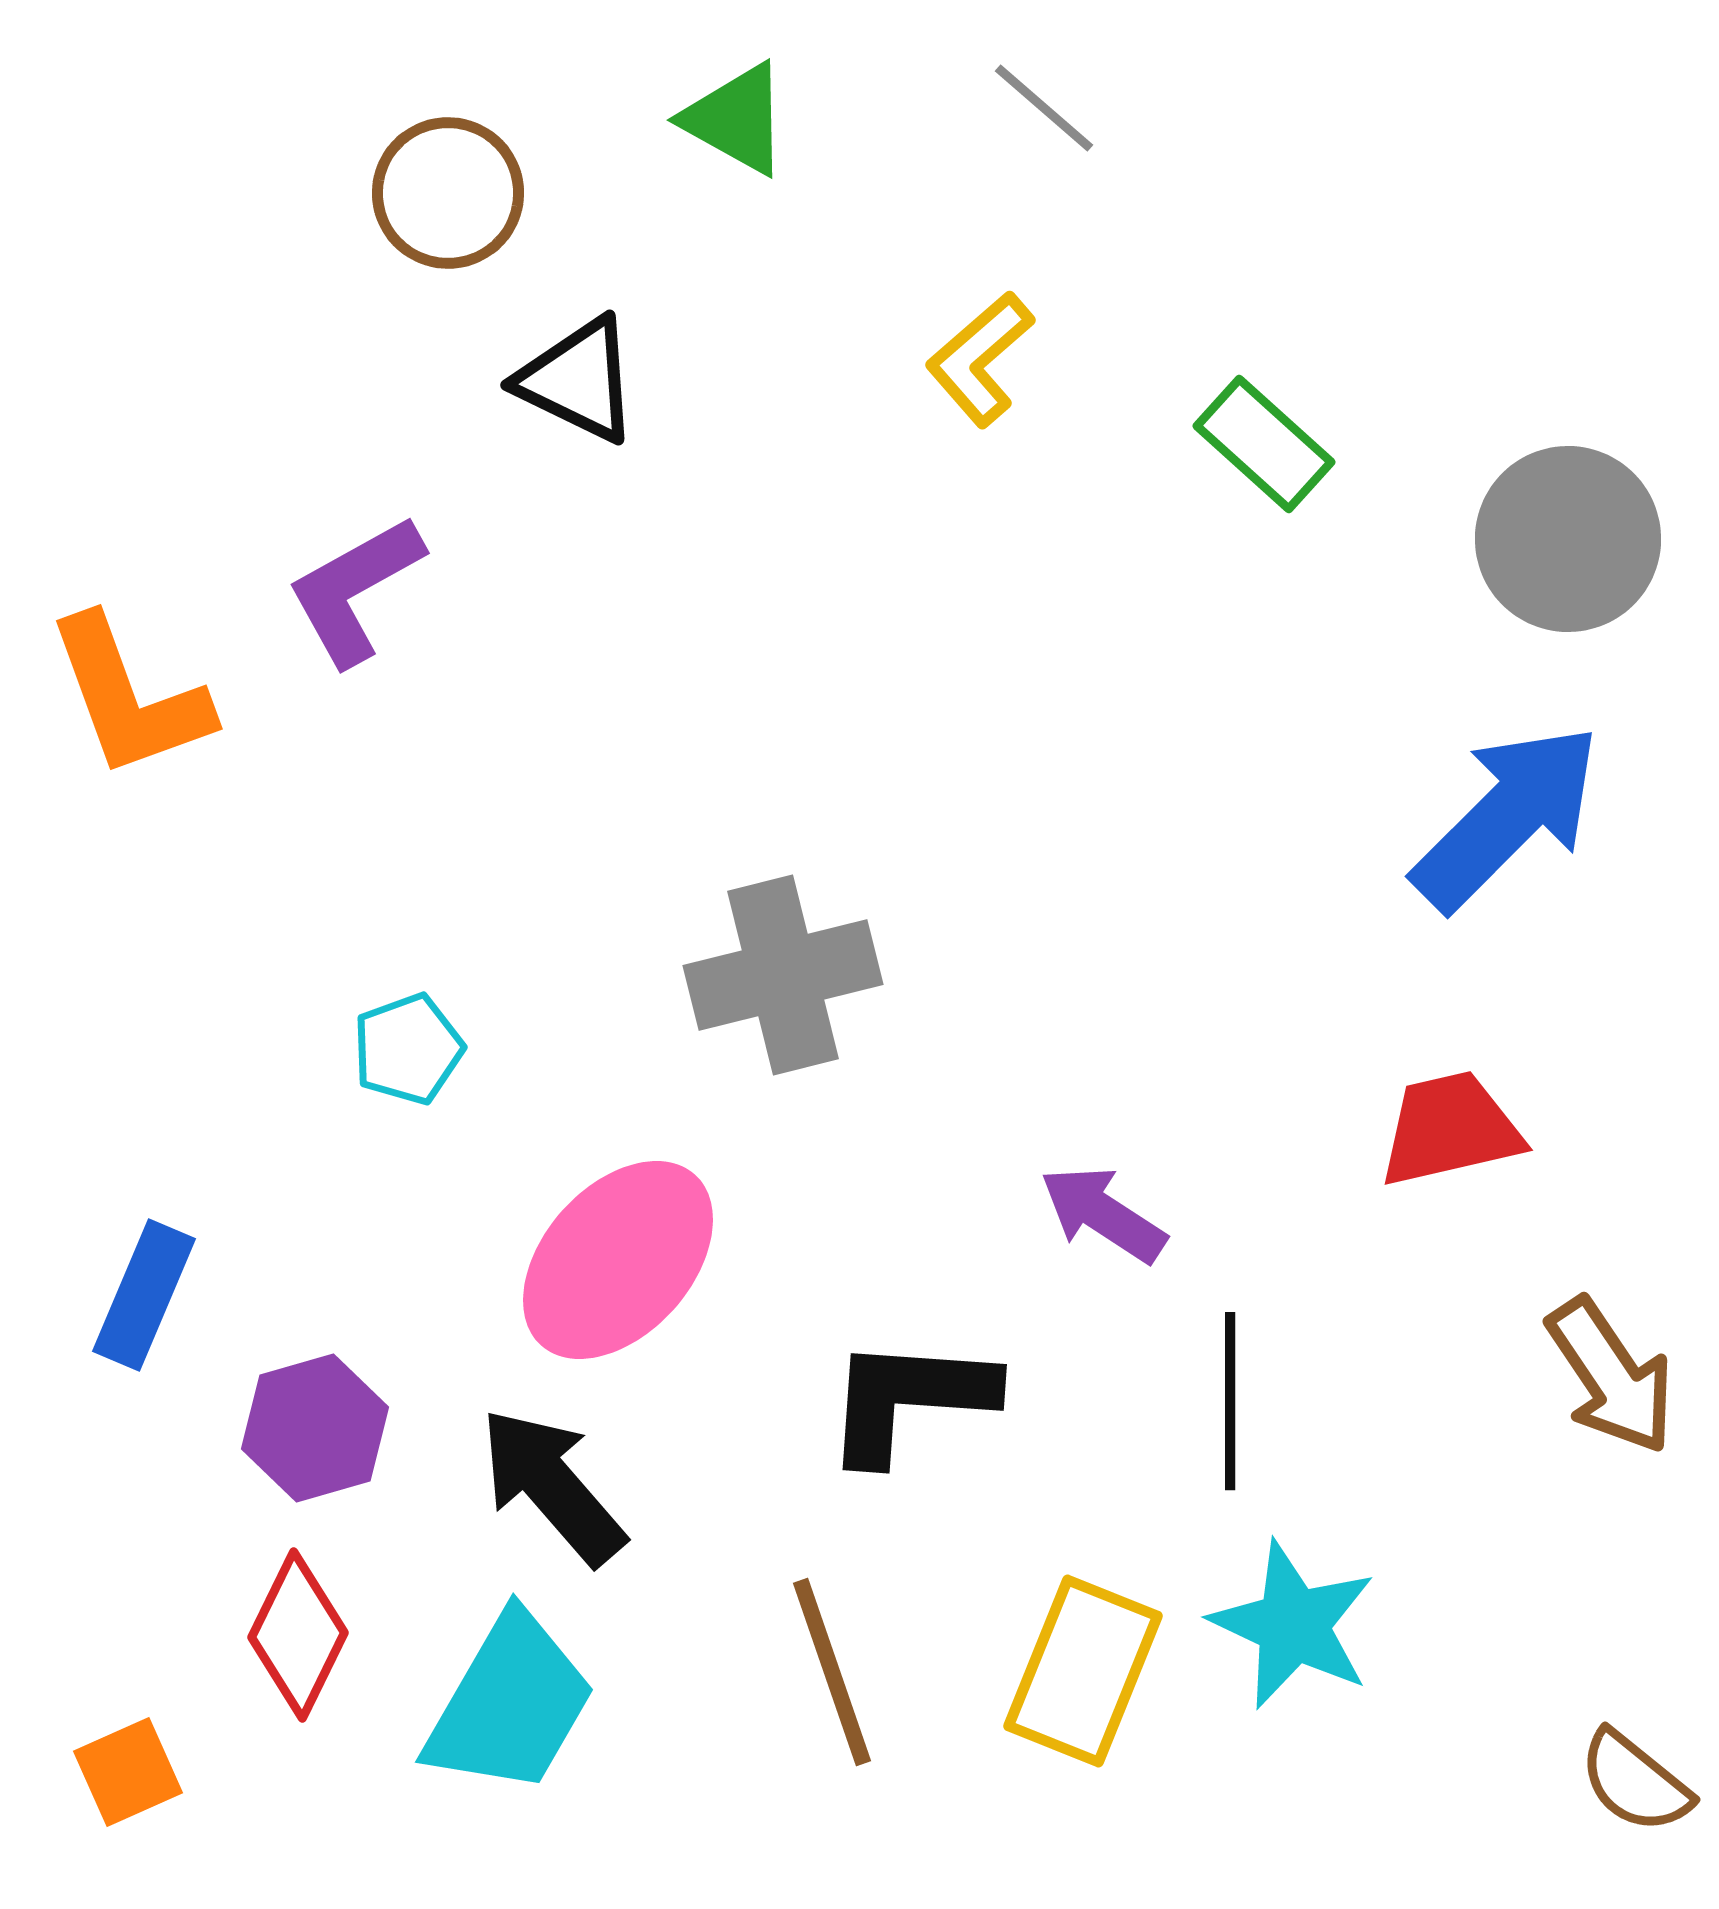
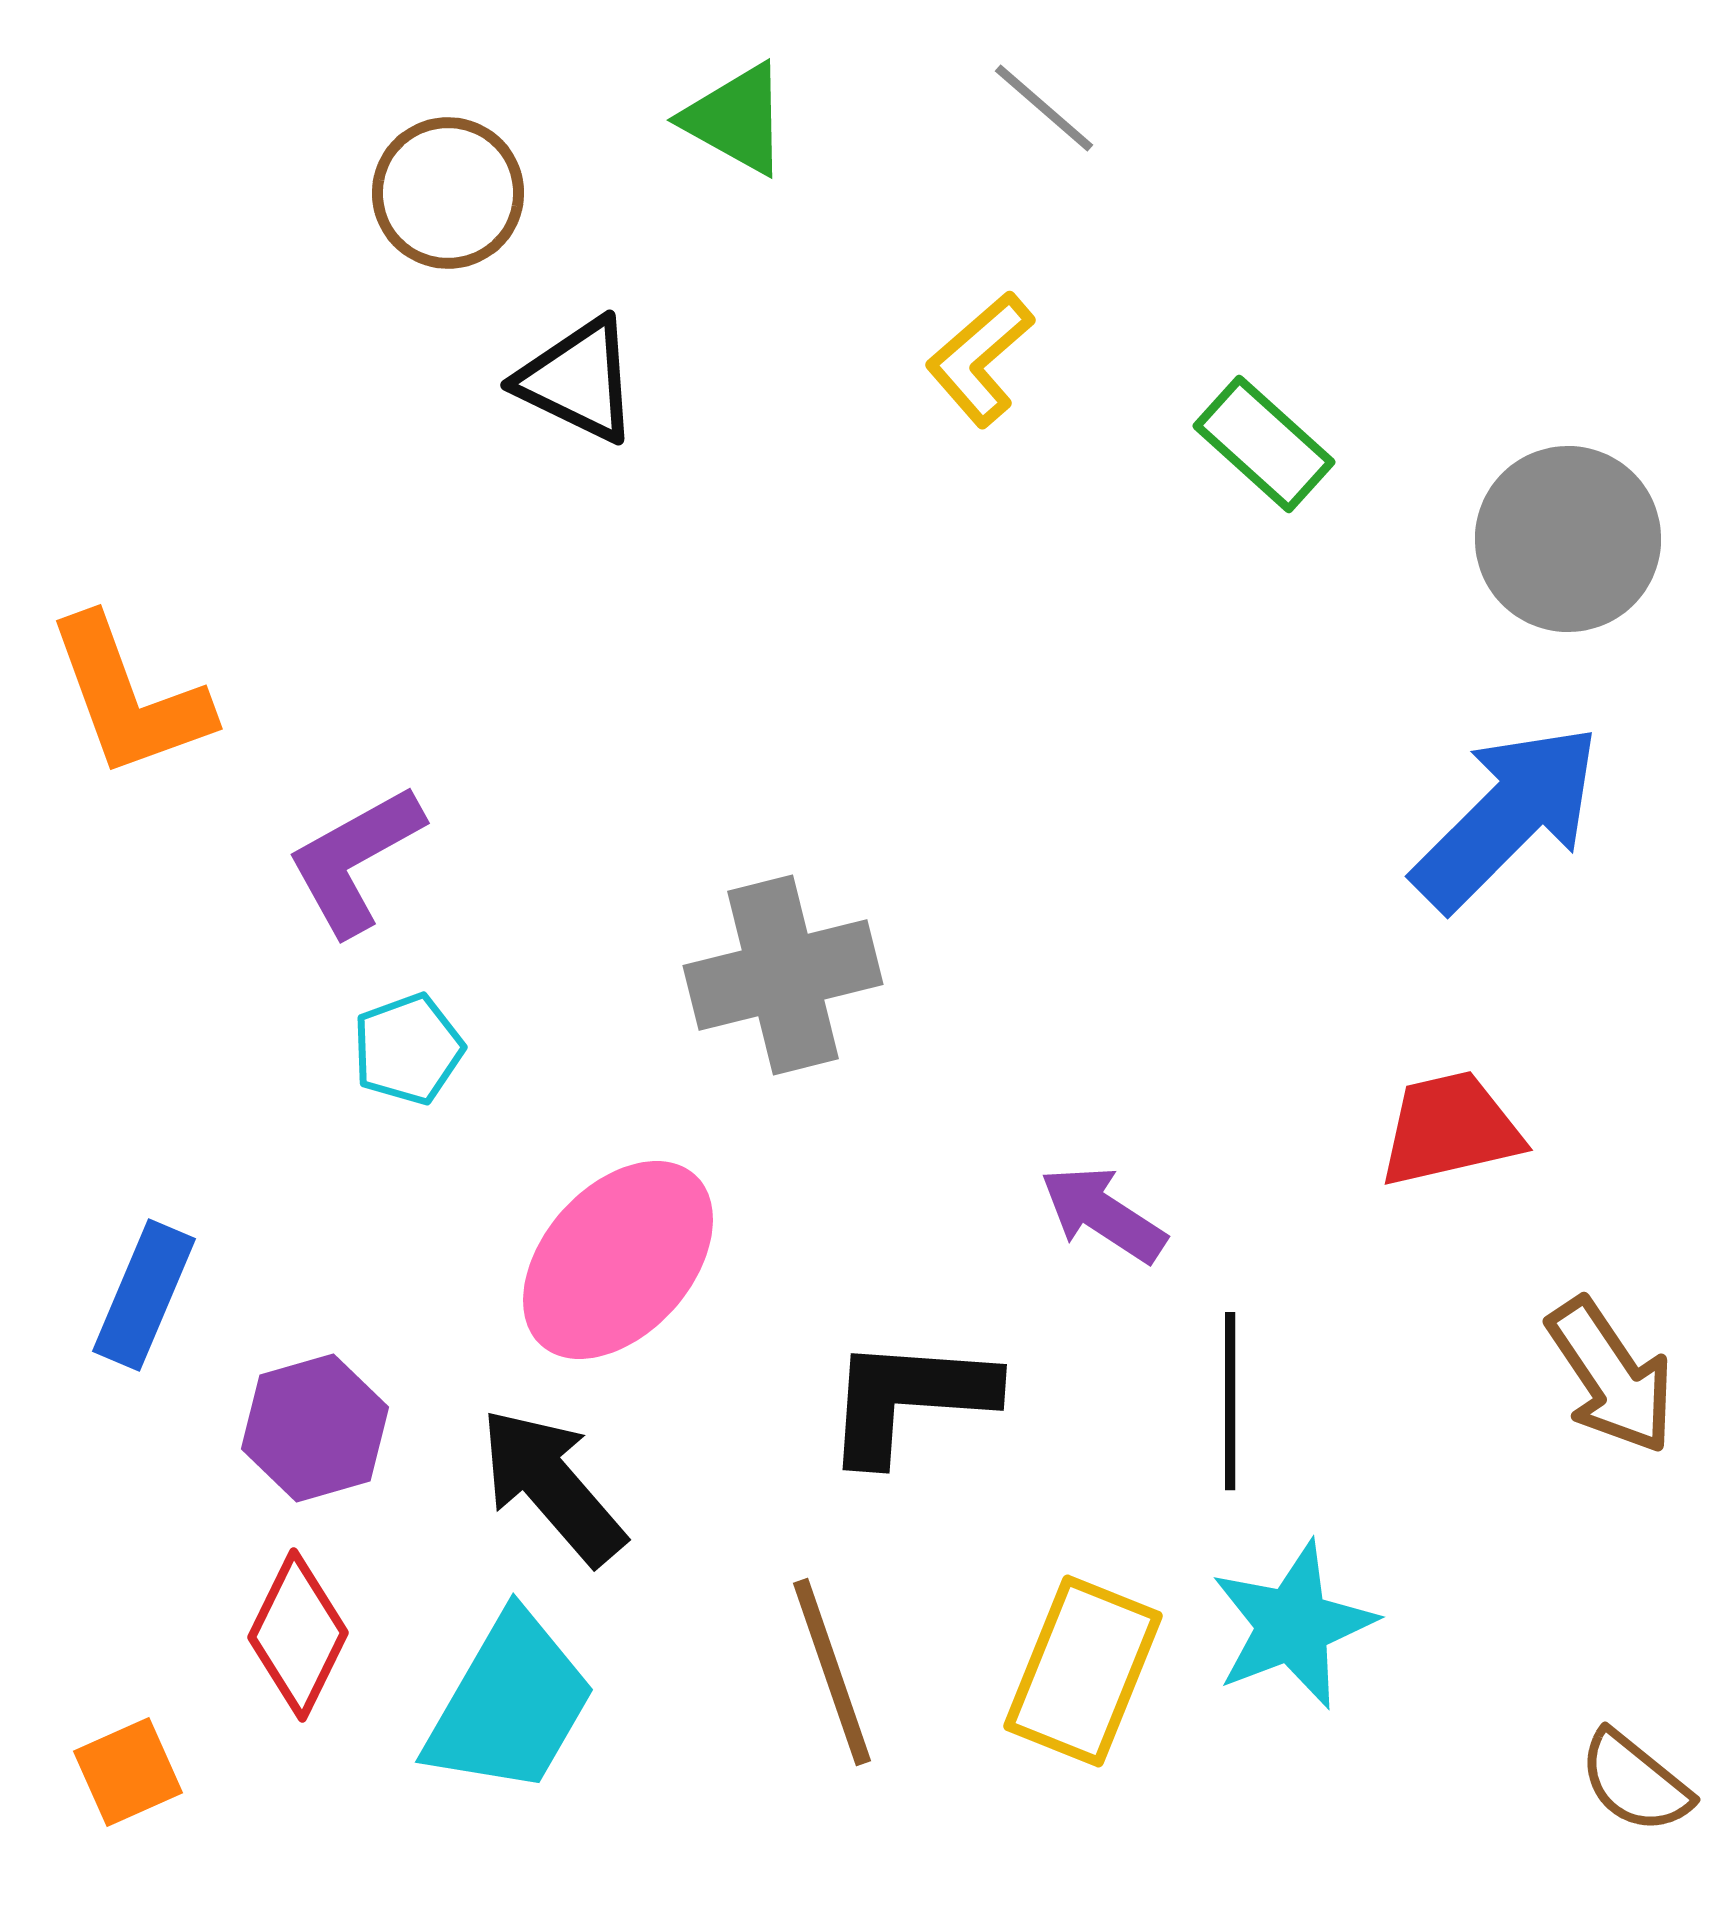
purple L-shape: moved 270 px down
cyan star: rotated 26 degrees clockwise
